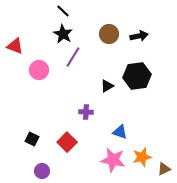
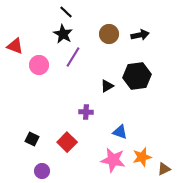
black line: moved 3 px right, 1 px down
black arrow: moved 1 px right, 1 px up
pink circle: moved 5 px up
